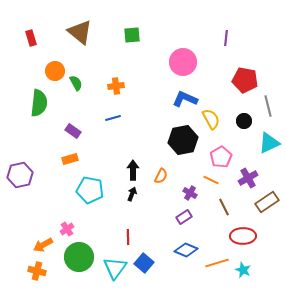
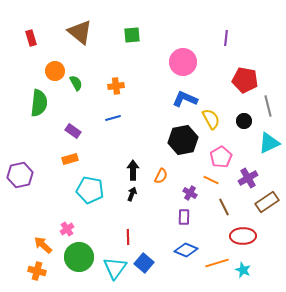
purple rectangle at (184, 217): rotated 56 degrees counterclockwise
orange arrow at (43, 245): rotated 72 degrees clockwise
